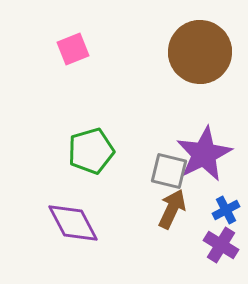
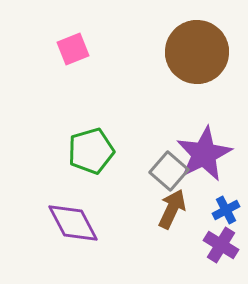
brown circle: moved 3 px left
gray square: rotated 27 degrees clockwise
